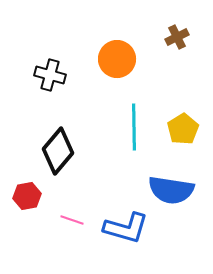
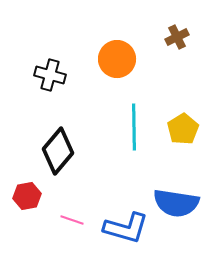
blue semicircle: moved 5 px right, 13 px down
